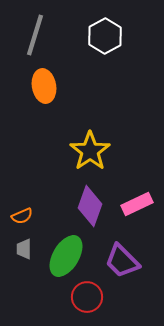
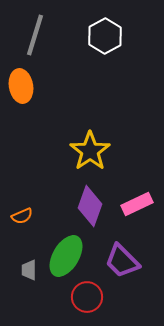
orange ellipse: moved 23 px left
gray trapezoid: moved 5 px right, 21 px down
